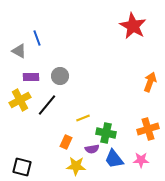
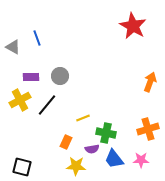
gray triangle: moved 6 px left, 4 px up
